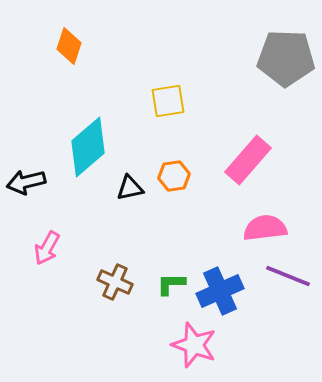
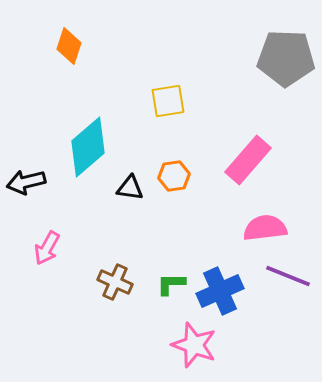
black triangle: rotated 20 degrees clockwise
